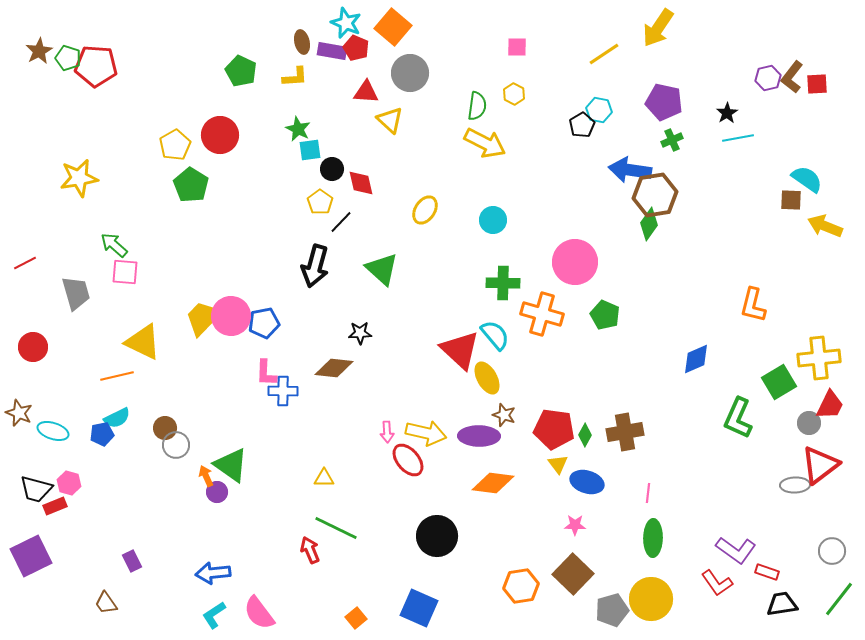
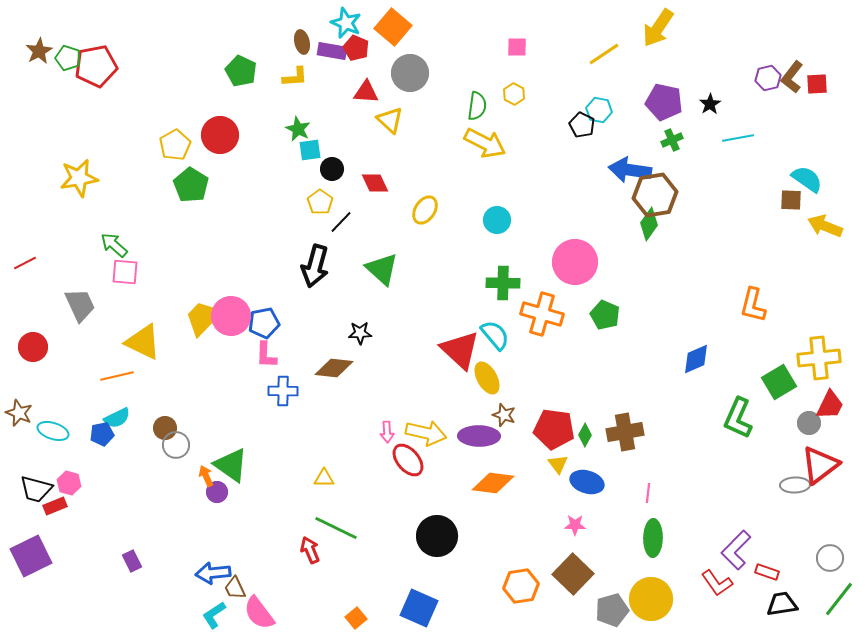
red pentagon at (96, 66): rotated 15 degrees counterclockwise
black star at (727, 113): moved 17 px left, 9 px up
black pentagon at (582, 125): rotated 15 degrees counterclockwise
red diamond at (361, 183): moved 14 px right; rotated 12 degrees counterclockwise
cyan circle at (493, 220): moved 4 px right
gray trapezoid at (76, 293): moved 4 px right, 12 px down; rotated 9 degrees counterclockwise
pink L-shape at (266, 373): moved 18 px up
purple L-shape at (736, 550): rotated 99 degrees clockwise
gray circle at (832, 551): moved 2 px left, 7 px down
brown trapezoid at (106, 603): moved 129 px right, 15 px up; rotated 10 degrees clockwise
